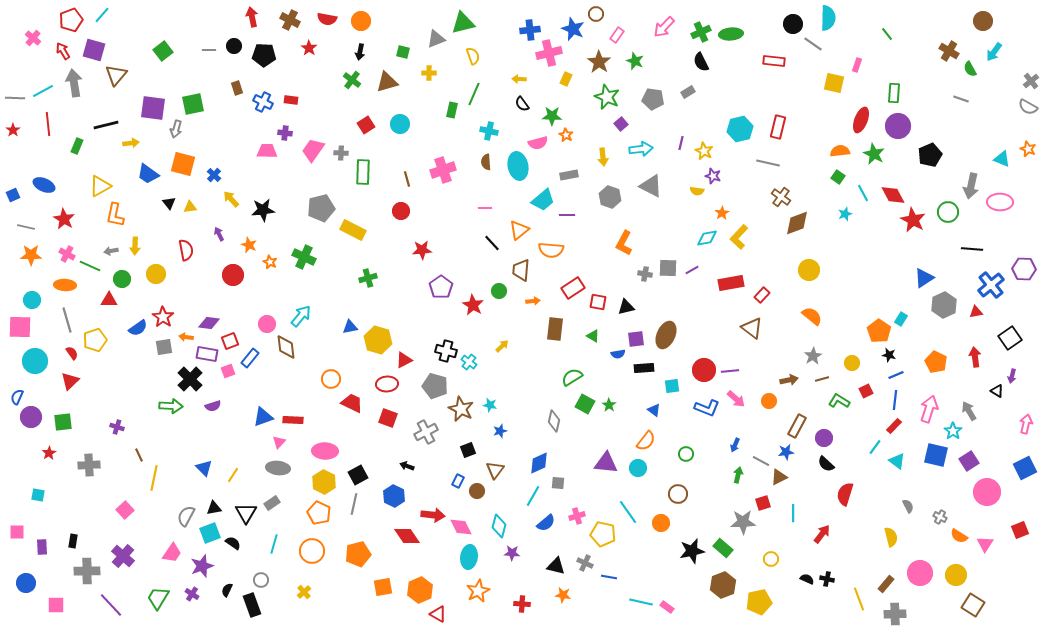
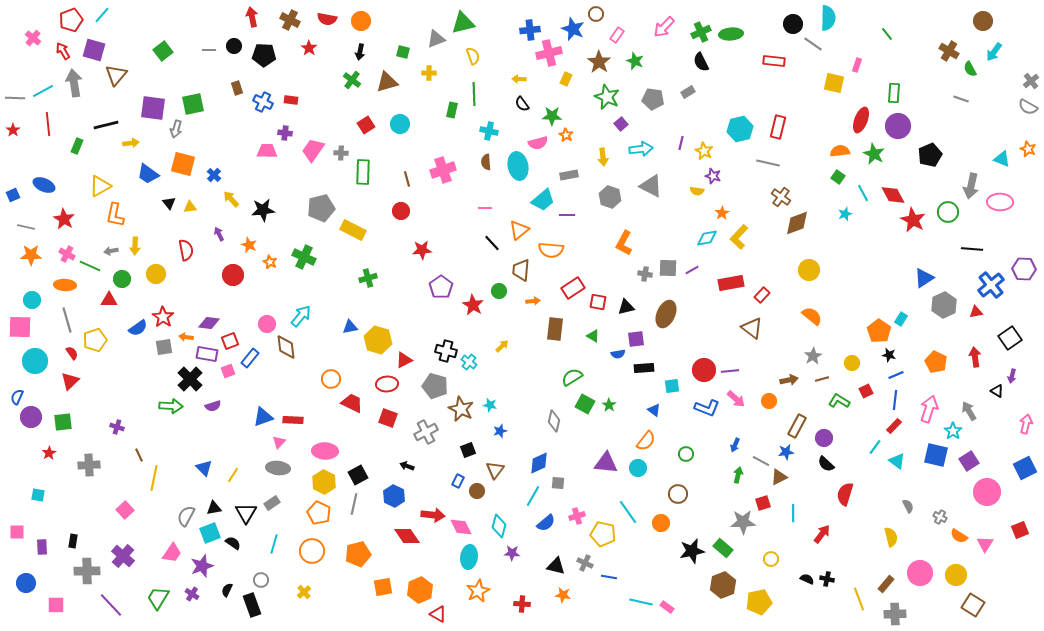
green line at (474, 94): rotated 25 degrees counterclockwise
brown ellipse at (666, 335): moved 21 px up
